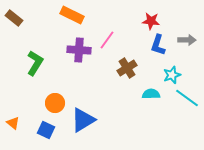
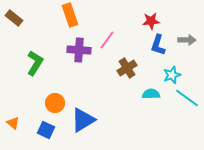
orange rectangle: moved 2 px left; rotated 45 degrees clockwise
red star: rotated 12 degrees counterclockwise
